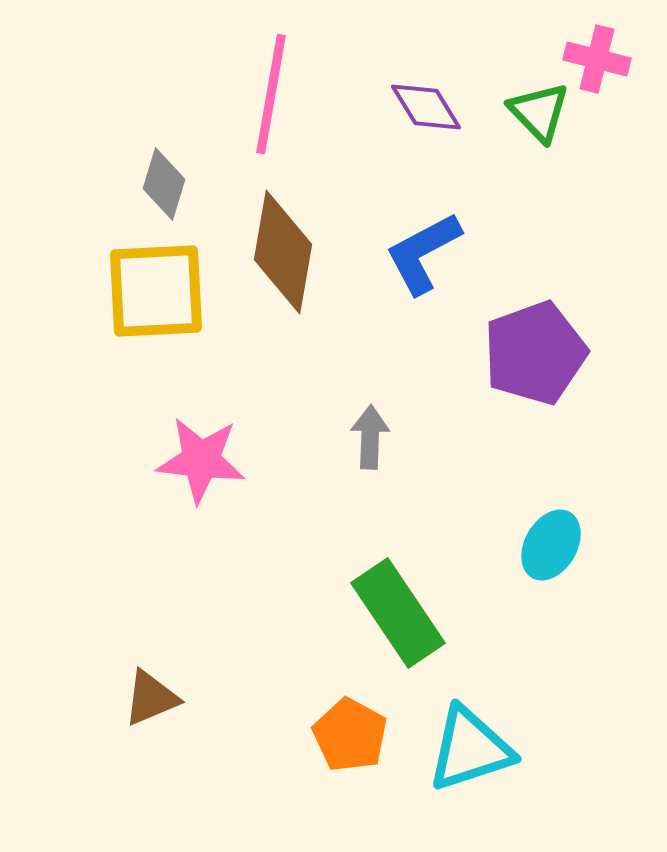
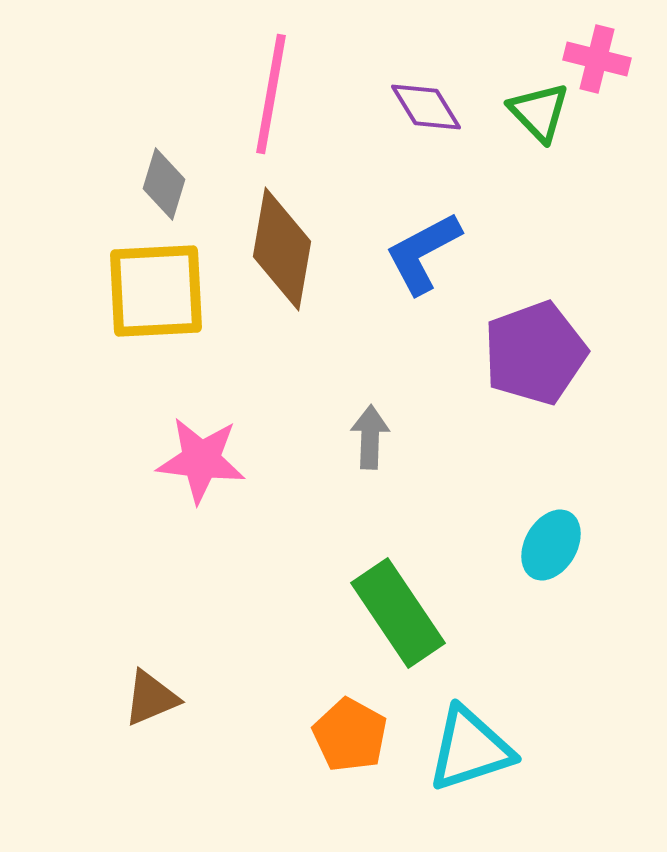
brown diamond: moved 1 px left, 3 px up
